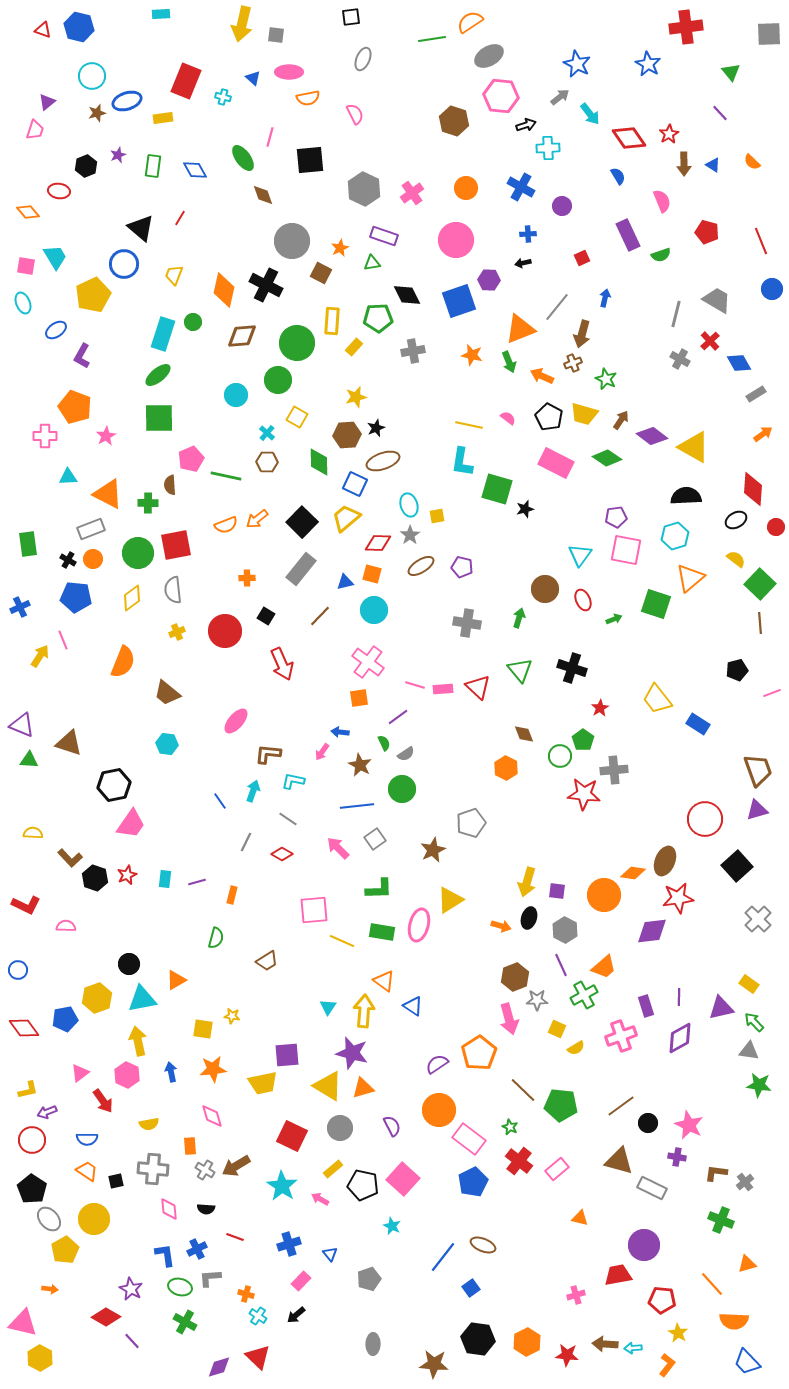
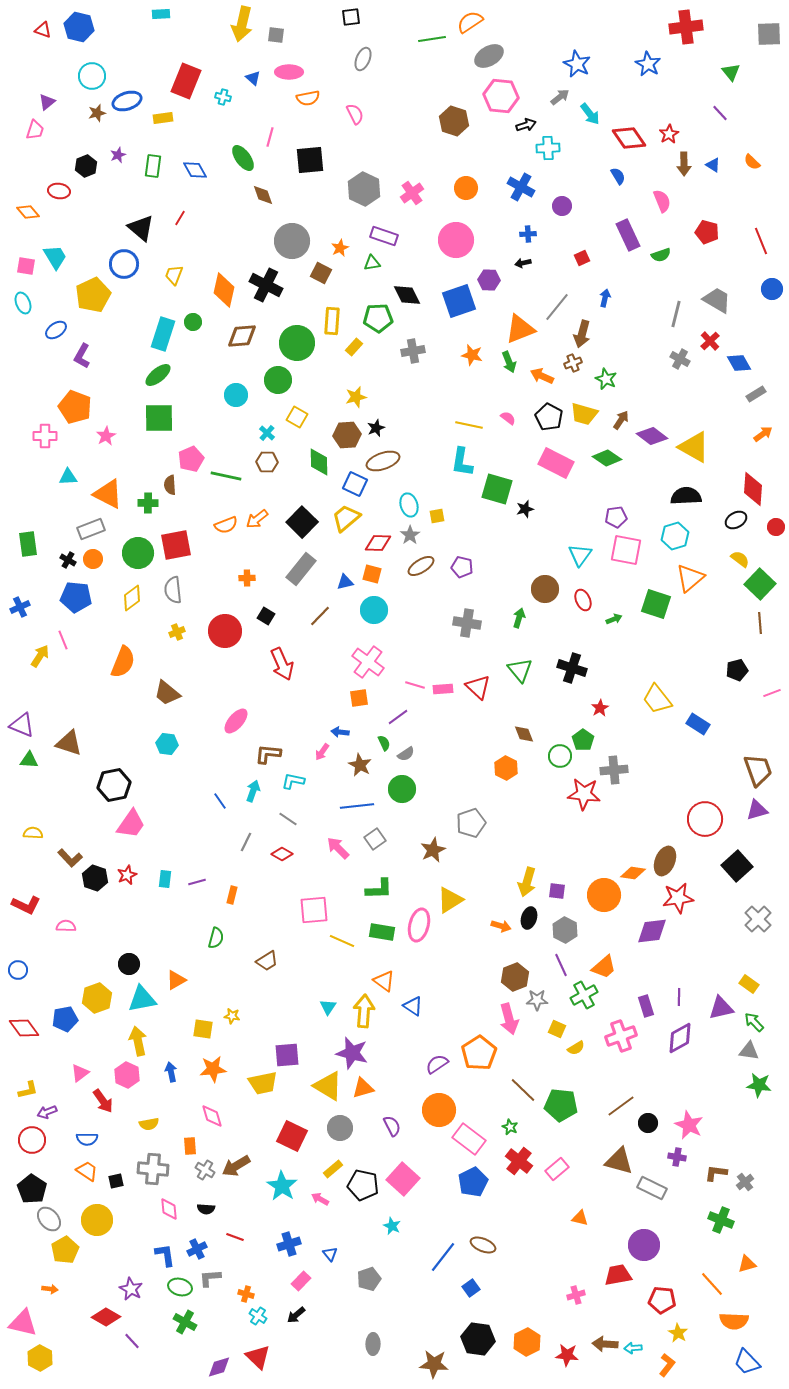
yellow semicircle at (736, 559): moved 4 px right
yellow circle at (94, 1219): moved 3 px right, 1 px down
